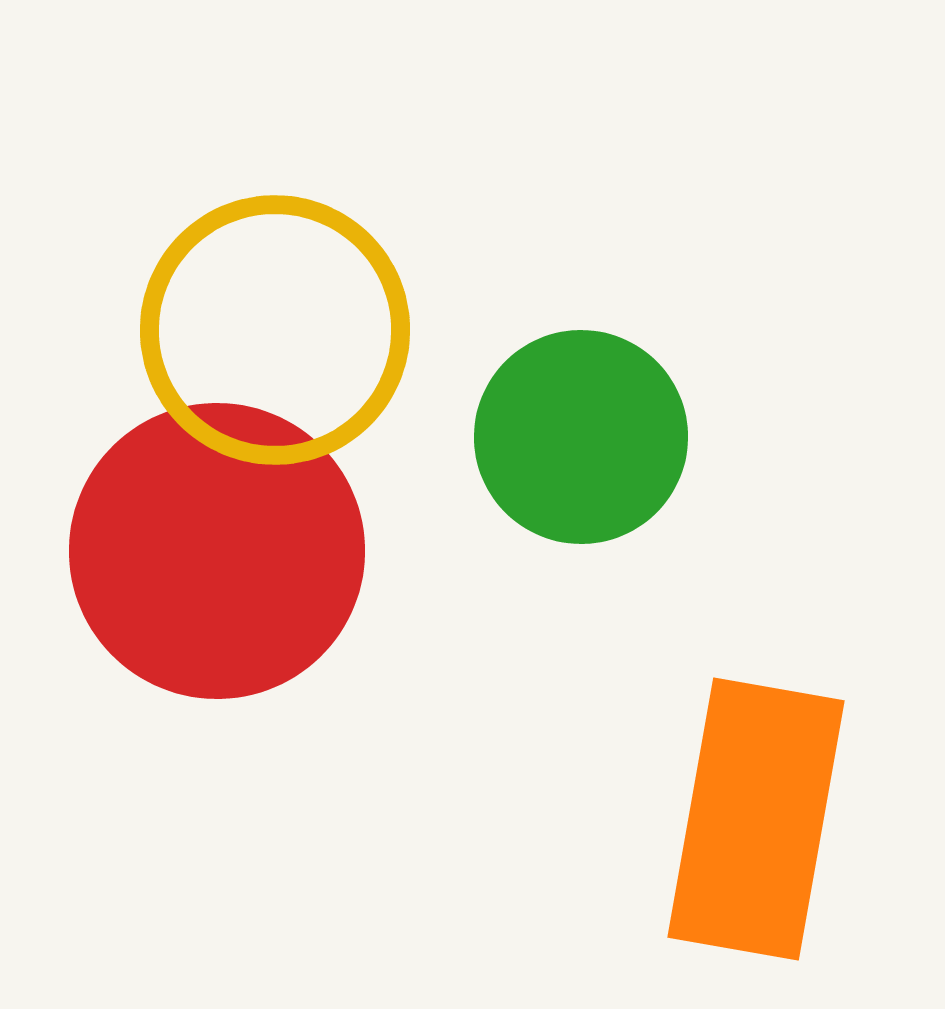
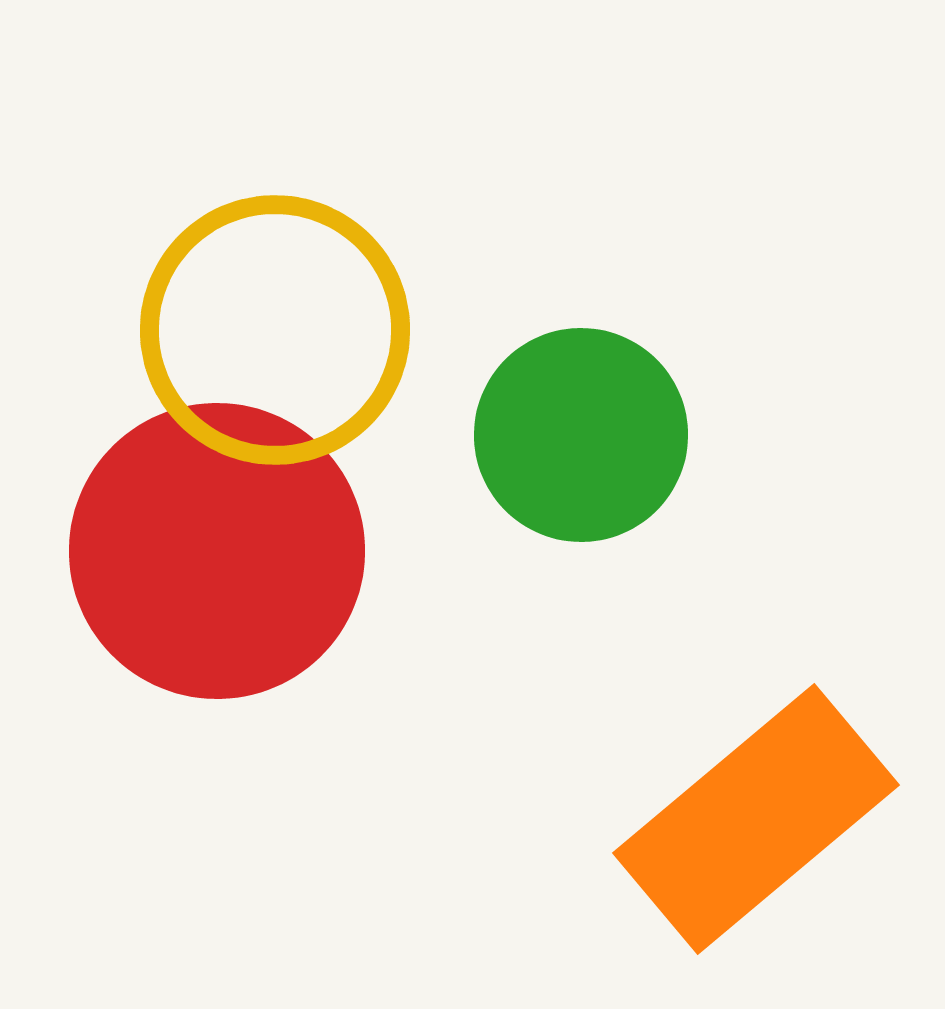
green circle: moved 2 px up
orange rectangle: rotated 40 degrees clockwise
